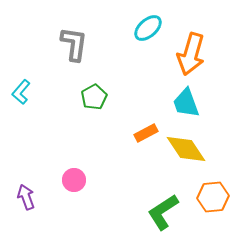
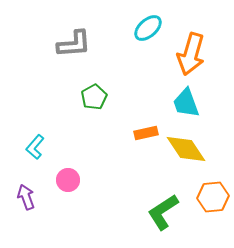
gray L-shape: rotated 78 degrees clockwise
cyan L-shape: moved 14 px right, 55 px down
orange rectangle: rotated 15 degrees clockwise
pink circle: moved 6 px left
